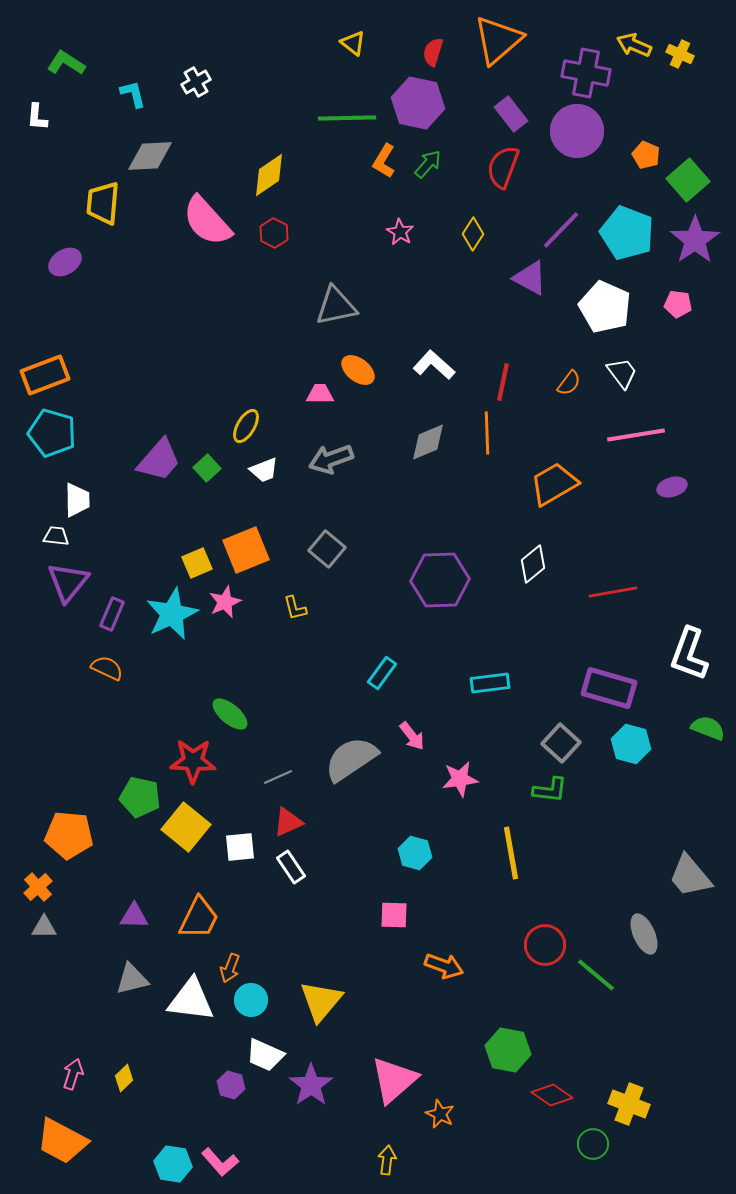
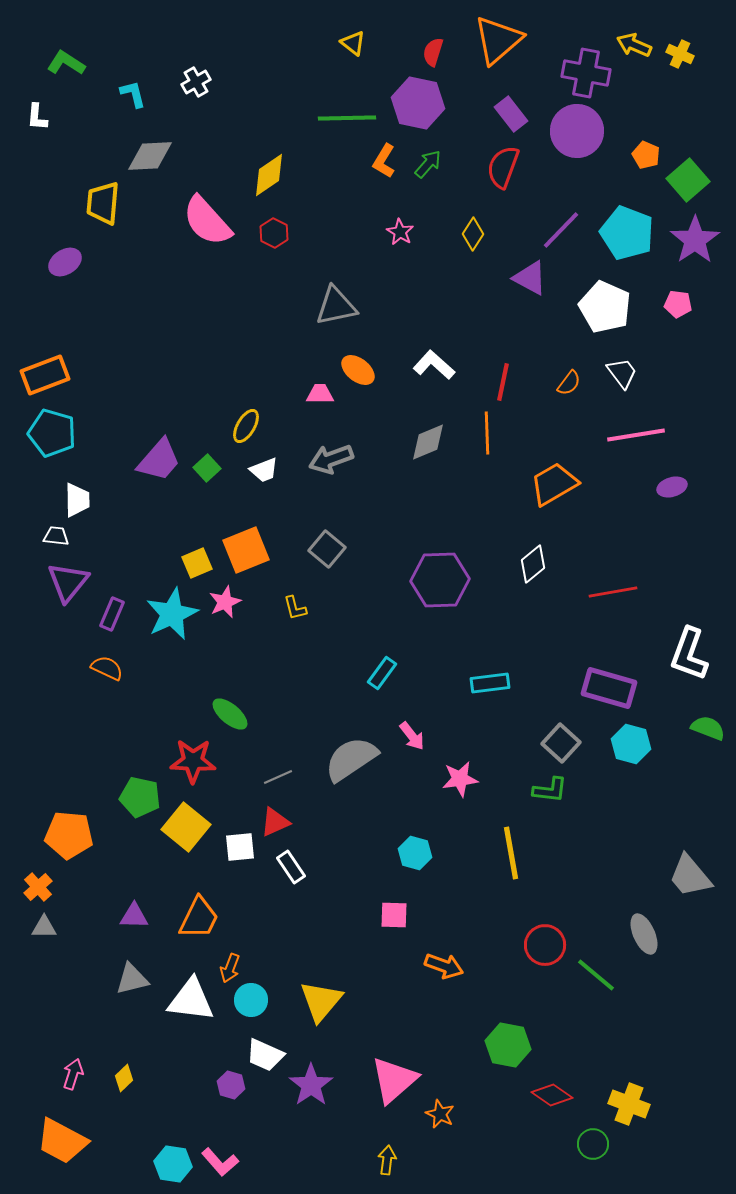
red triangle at (288, 822): moved 13 px left
green hexagon at (508, 1050): moved 5 px up
